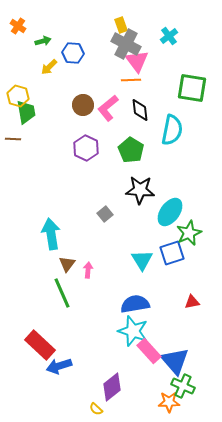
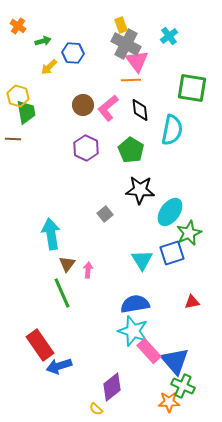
red rectangle: rotated 12 degrees clockwise
